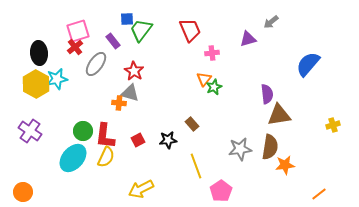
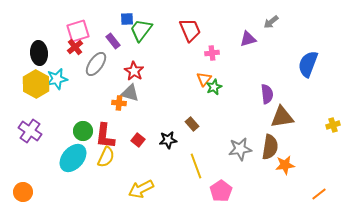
blue semicircle: rotated 20 degrees counterclockwise
brown triangle: moved 3 px right, 2 px down
red square: rotated 24 degrees counterclockwise
